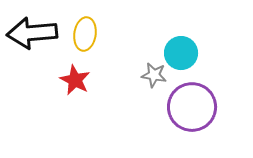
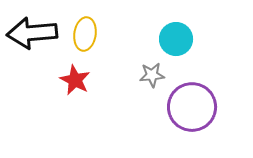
cyan circle: moved 5 px left, 14 px up
gray star: moved 2 px left; rotated 15 degrees counterclockwise
